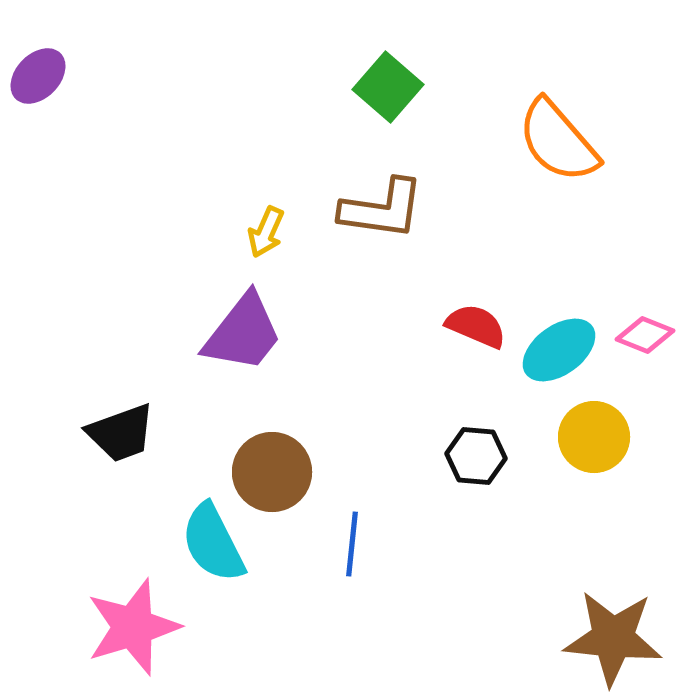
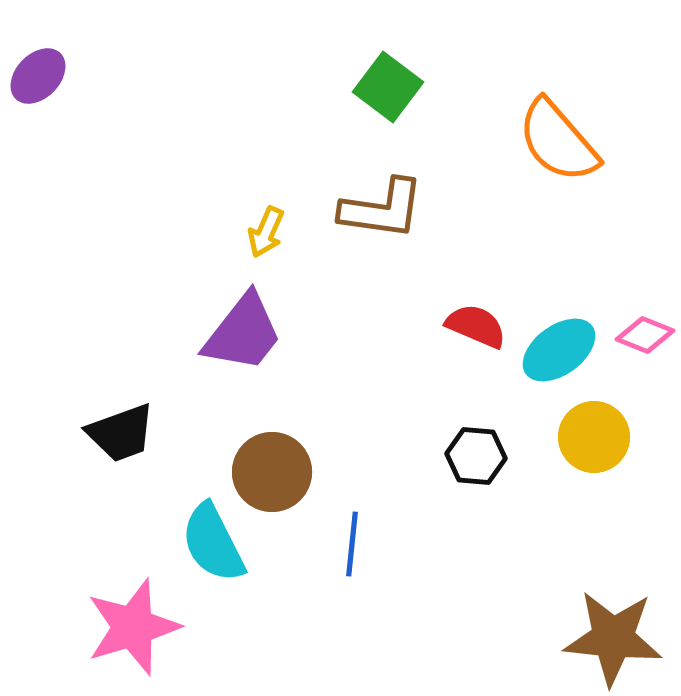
green square: rotated 4 degrees counterclockwise
